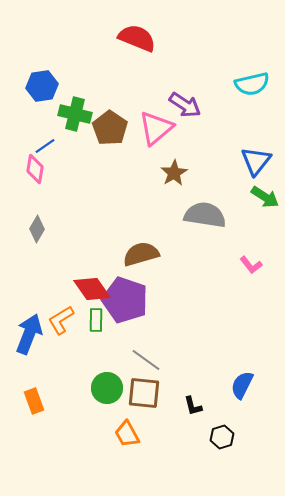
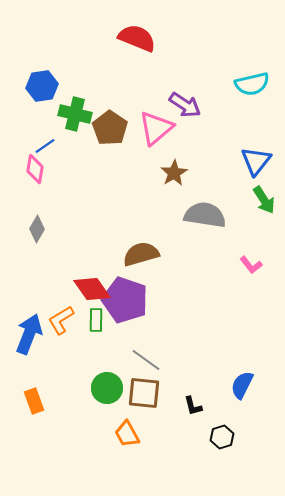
green arrow: moved 1 px left, 3 px down; rotated 24 degrees clockwise
